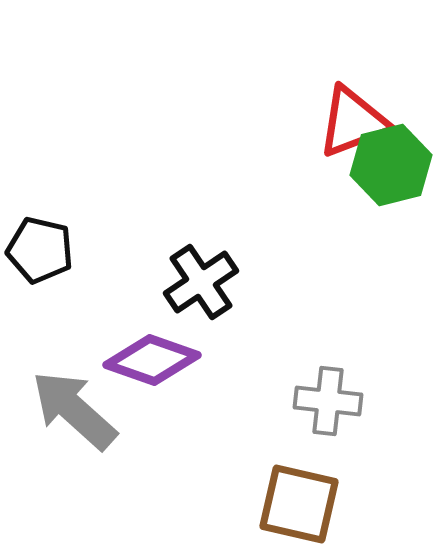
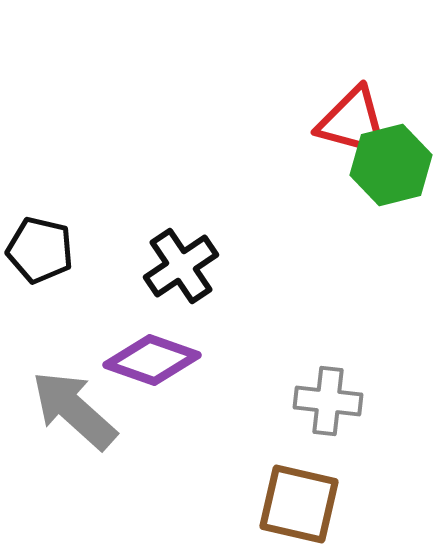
red triangle: rotated 36 degrees clockwise
black cross: moved 20 px left, 16 px up
